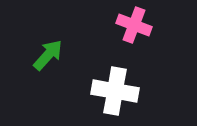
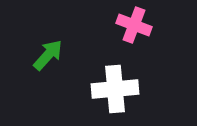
white cross: moved 2 px up; rotated 15 degrees counterclockwise
